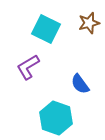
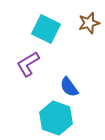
purple L-shape: moved 3 px up
blue semicircle: moved 11 px left, 3 px down
